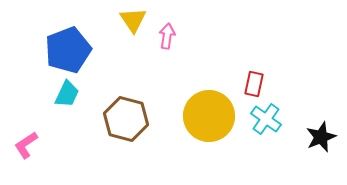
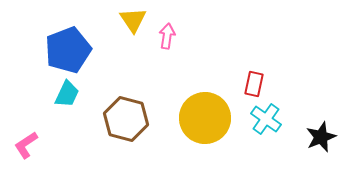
yellow circle: moved 4 px left, 2 px down
